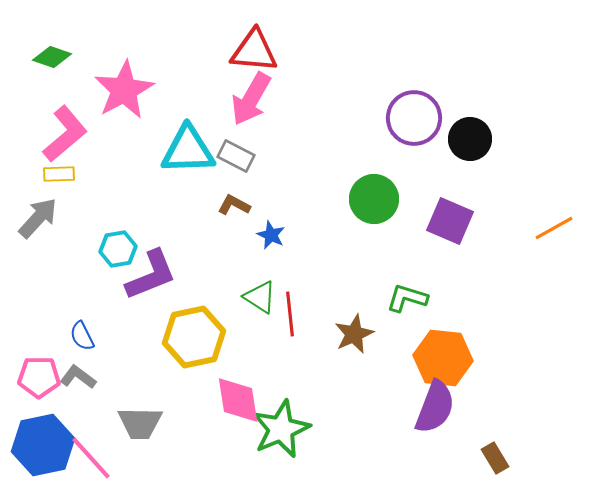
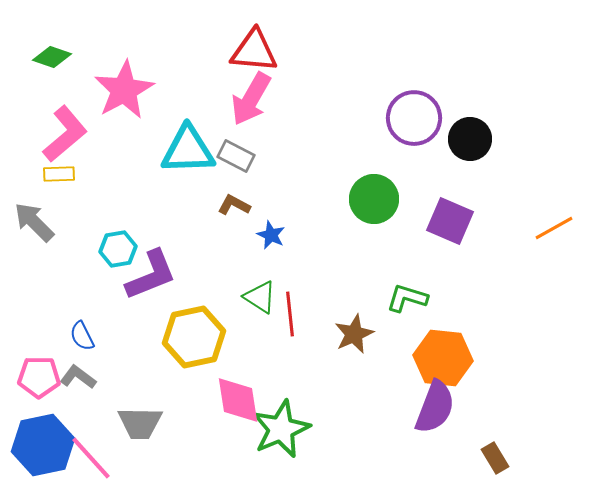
gray arrow: moved 4 px left, 4 px down; rotated 87 degrees counterclockwise
